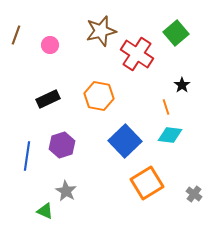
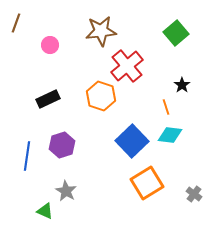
brown star: rotated 8 degrees clockwise
brown line: moved 12 px up
red cross: moved 10 px left, 12 px down; rotated 16 degrees clockwise
orange hexagon: moved 2 px right; rotated 8 degrees clockwise
blue square: moved 7 px right
